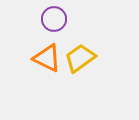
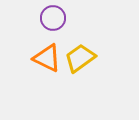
purple circle: moved 1 px left, 1 px up
